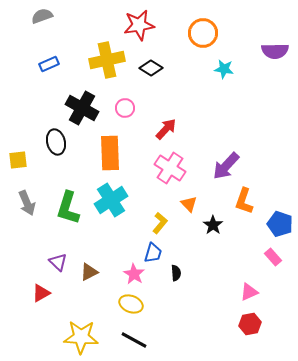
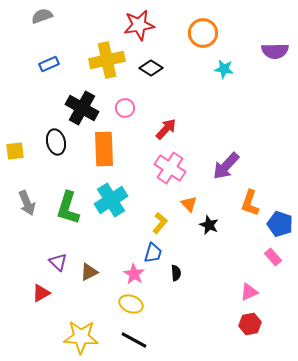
orange rectangle: moved 6 px left, 4 px up
yellow square: moved 3 px left, 9 px up
orange L-shape: moved 6 px right, 2 px down
black star: moved 4 px left; rotated 12 degrees counterclockwise
